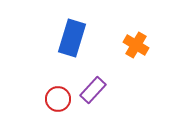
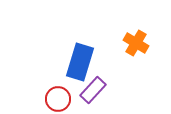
blue rectangle: moved 8 px right, 24 px down
orange cross: moved 2 px up
